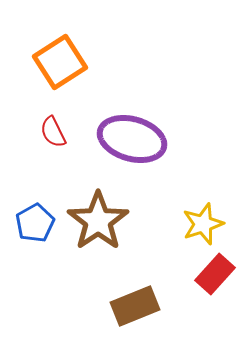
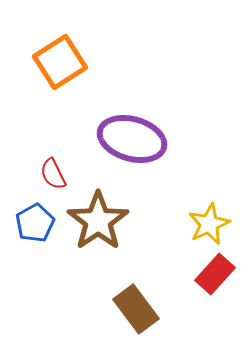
red semicircle: moved 42 px down
yellow star: moved 6 px right; rotated 6 degrees counterclockwise
brown rectangle: moved 1 px right, 3 px down; rotated 75 degrees clockwise
